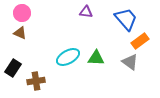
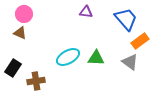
pink circle: moved 2 px right, 1 px down
